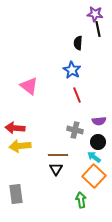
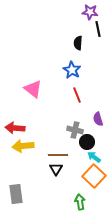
purple star: moved 5 px left, 2 px up
pink triangle: moved 4 px right, 3 px down
purple semicircle: moved 1 px left, 2 px up; rotated 80 degrees clockwise
black circle: moved 11 px left
yellow arrow: moved 3 px right
green arrow: moved 1 px left, 2 px down
